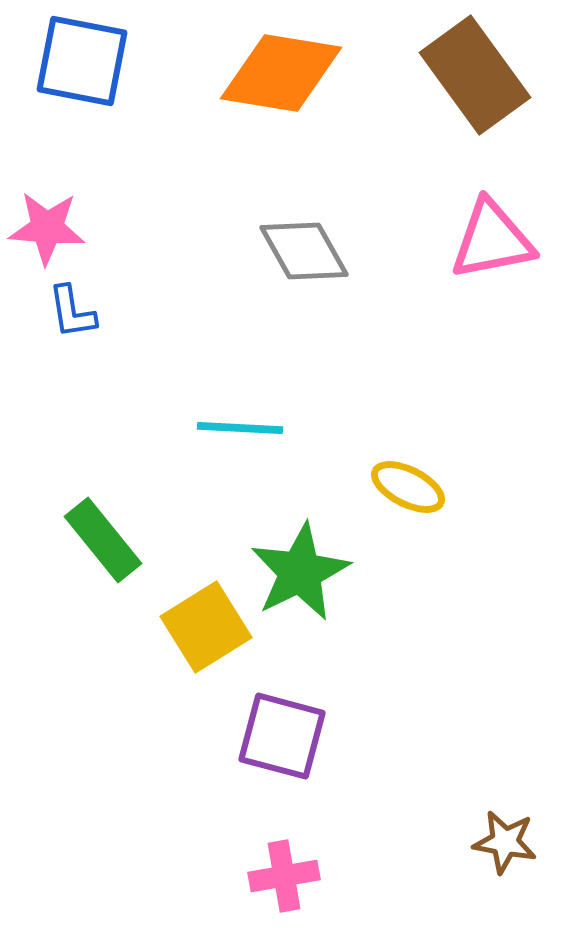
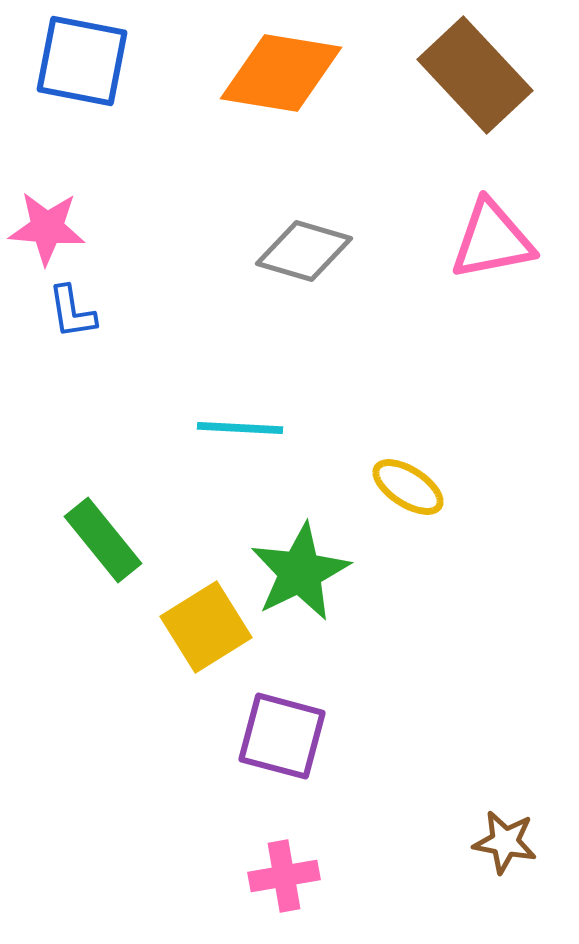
brown rectangle: rotated 7 degrees counterclockwise
gray diamond: rotated 44 degrees counterclockwise
yellow ellipse: rotated 6 degrees clockwise
